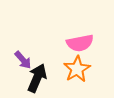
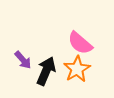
pink semicircle: rotated 52 degrees clockwise
black arrow: moved 9 px right, 7 px up
